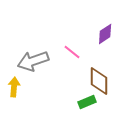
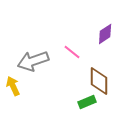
yellow arrow: moved 1 px left, 1 px up; rotated 30 degrees counterclockwise
